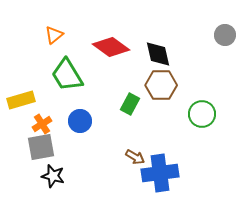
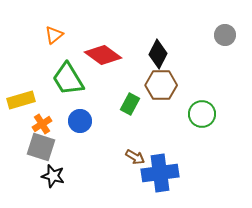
red diamond: moved 8 px left, 8 px down
black diamond: rotated 40 degrees clockwise
green trapezoid: moved 1 px right, 4 px down
gray square: rotated 28 degrees clockwise
